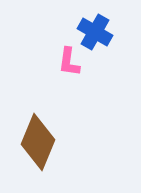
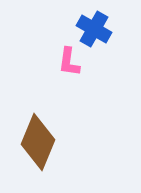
blue cross: moved 1 px left, 3 px up
